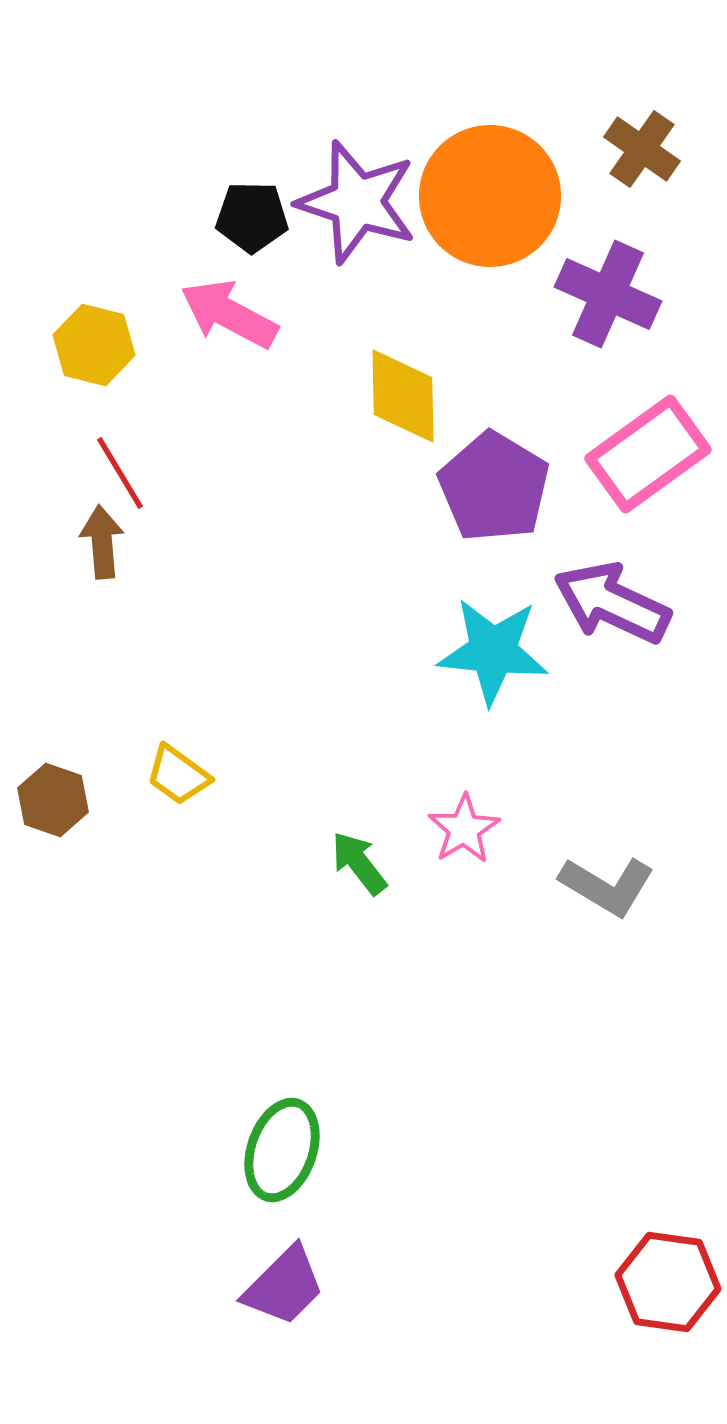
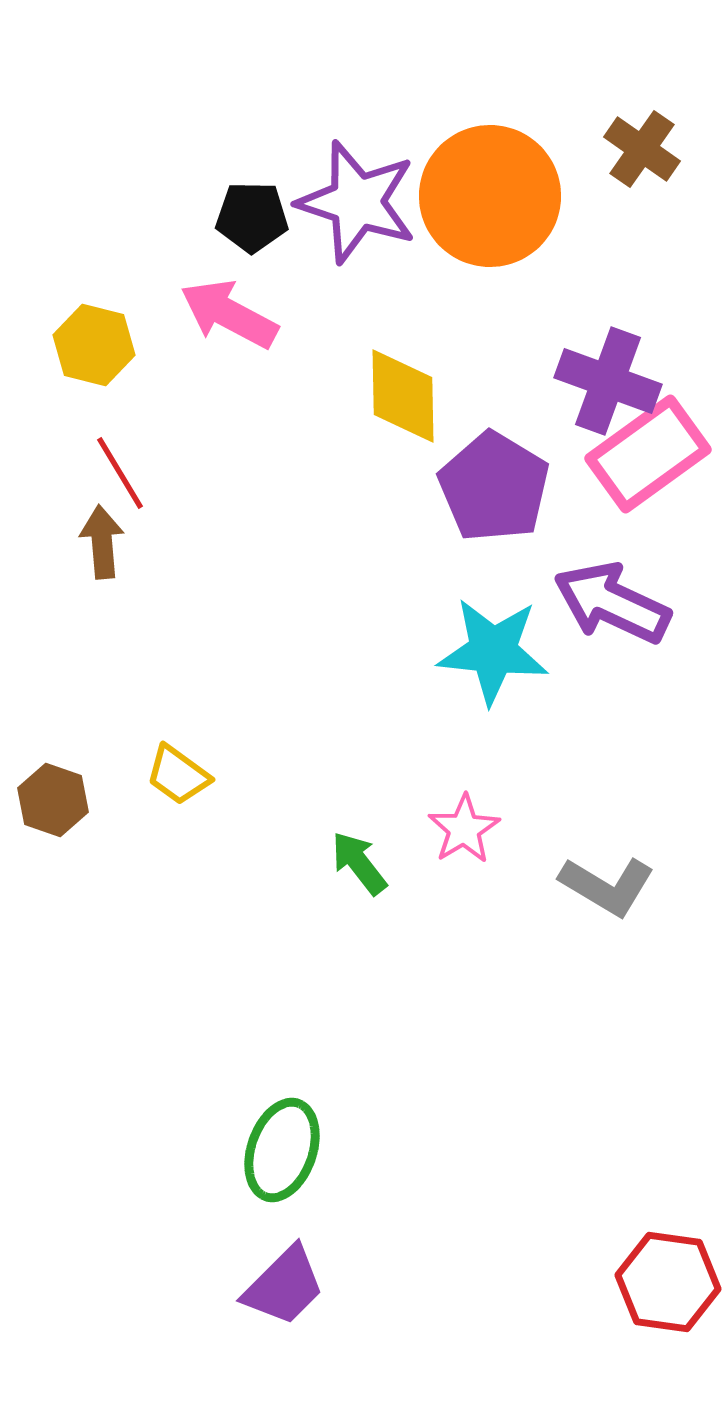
purple cross: moved 87 px down; rotated 4 degrees counterclockwise
